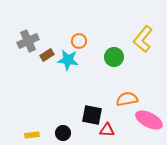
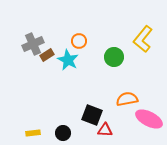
gray cross: moved 5 px right, 3 px down
cyan star: rotated 20 degrees clockwise
black square: rotated 10 degrees clockwise
pink ellipse: moved 1 px up
red triangle: moved 2 px left
yellow rectangle: moved 1 px right, 2 px up
